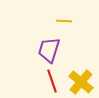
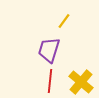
yellow line: rotated 56 degrees counterclockwise
red line: moved 2 px left; rotated 25 degrees clockwise
